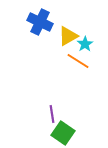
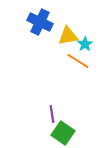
yellow triangle: rotated 20 degrees clockwise
